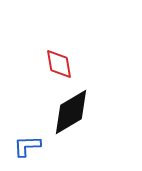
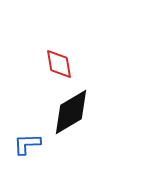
blue L-shape: moved 2 px up
